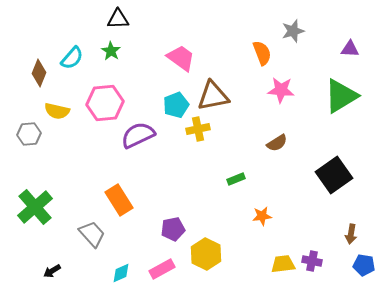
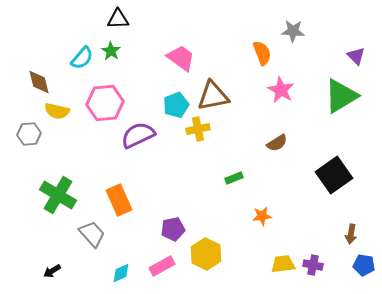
gray star: rotated 20 degrees clockwise
purple triangle: moved 6 px right, 7 px down; rotated 42 degrees clockwise
cyan semicircle: moved 10 px right
brown diamond: moved 9 px down; rotated 36 degrees counterclockwise
pink star: rotated 24 degrees clockwise
green rectangle: moved 2 px left, 1 px up
orange rectangle: rotated 8 degrees clockwise
green cross: moved 23 px right, 12 px up; rotated 18 degrees counterclockwise
purple cross: moved 1 px right, 4 px down
pink rectangle: moved 3 px up
